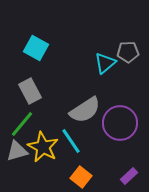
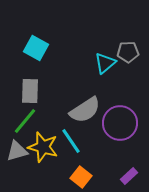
gray rectangle: rotated 30 degrees clockwise
green line: moved 3 px right, 3 px up
yellow star: rotated 12 degrees counterclockwise
